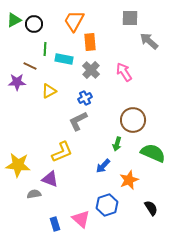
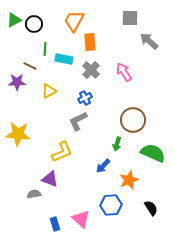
yellow star: moved 31 px up
blue hexagon: moved 4 px right; rotated 15 degrees clockwise
